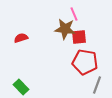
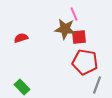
green rectangle: moved 1 px right
